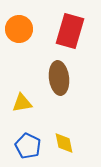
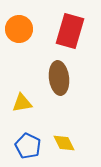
yellow diamond: rotated 15 degrees counterclockwise
